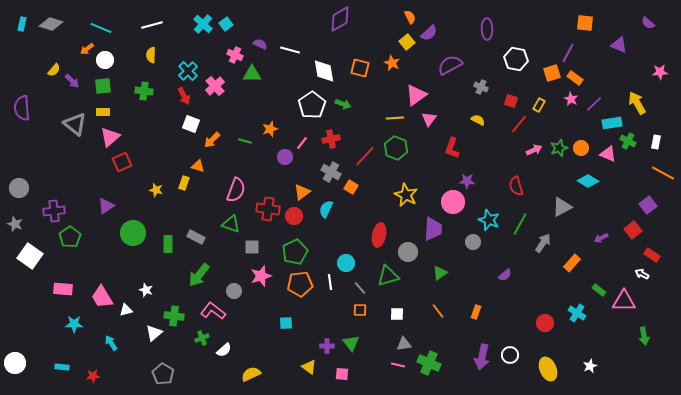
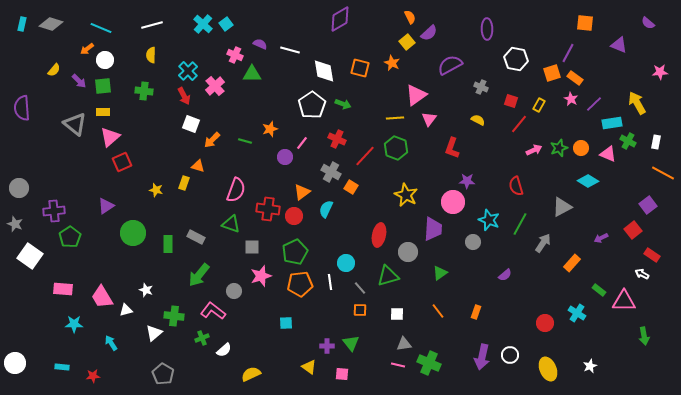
purple arrow at (72, 81): moved 7 px right
red cross at (331, 139): moved 6 px right; rotated 36 degrees clockwise
